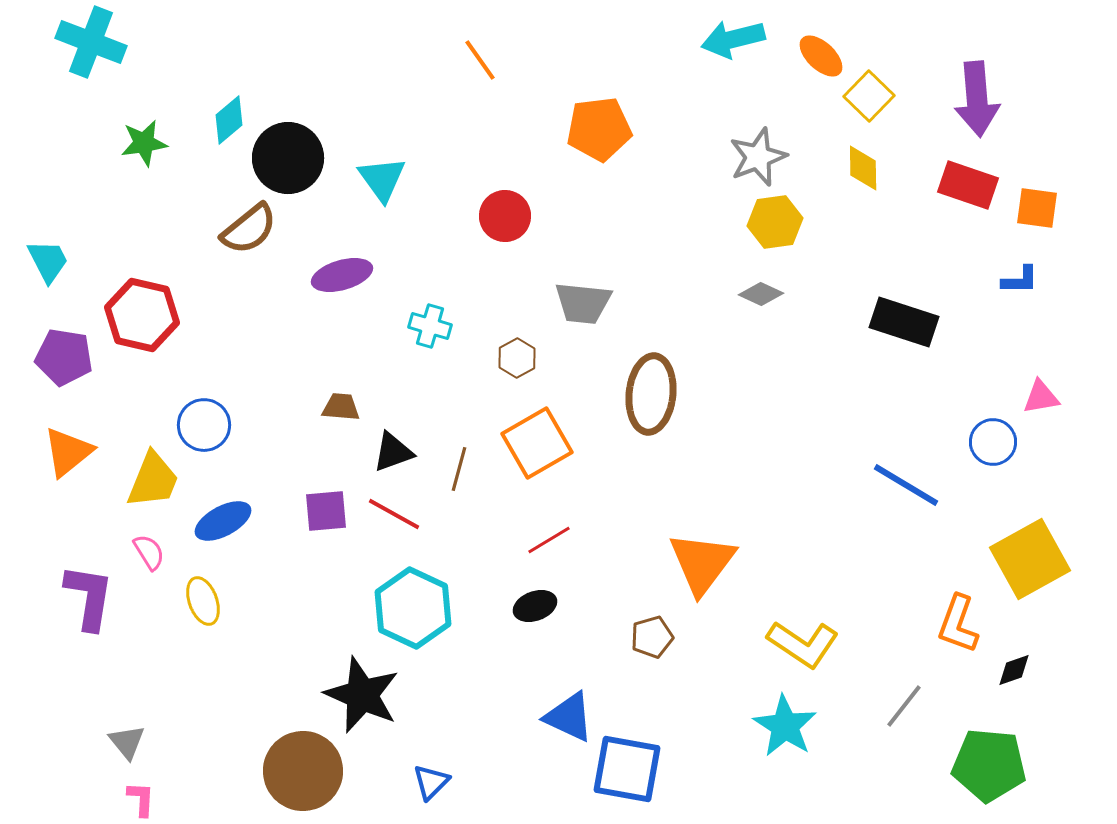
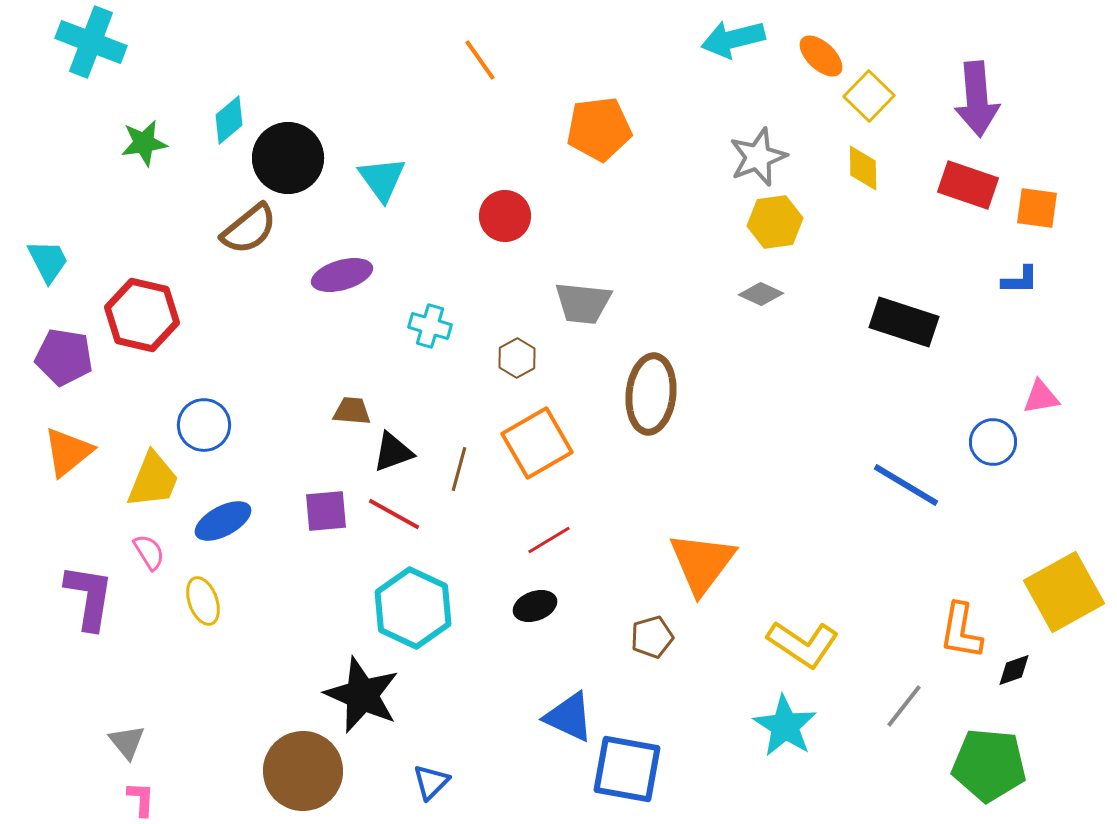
brown trapezoid at (341, 407): moved 11 px right, 4 px down
yellow square at (1030, 559): moved 34 px right, 33 px down
orange L-shape at (958, 624): moved 3 px right, 7 px down; rotated 10 degrees counterclockwise
